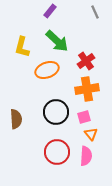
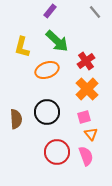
gray line: rotated 16 degrees counterclockwise
orange cross: rotated 35 degrees counterclockwise
black circle: moved 9 px left
pink semicircle: rotated 24 degrees counterclockwise
